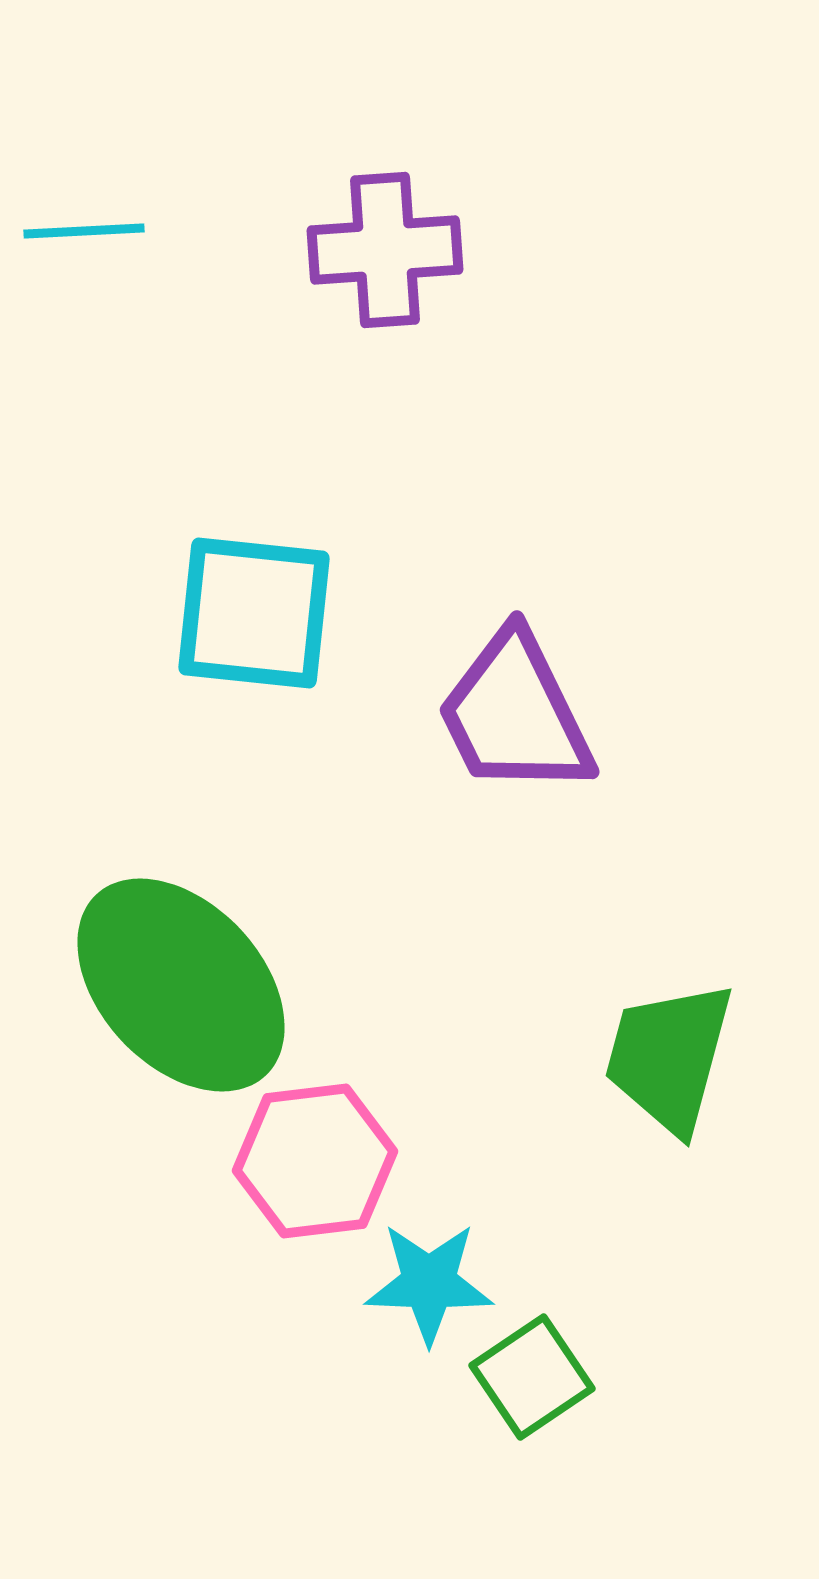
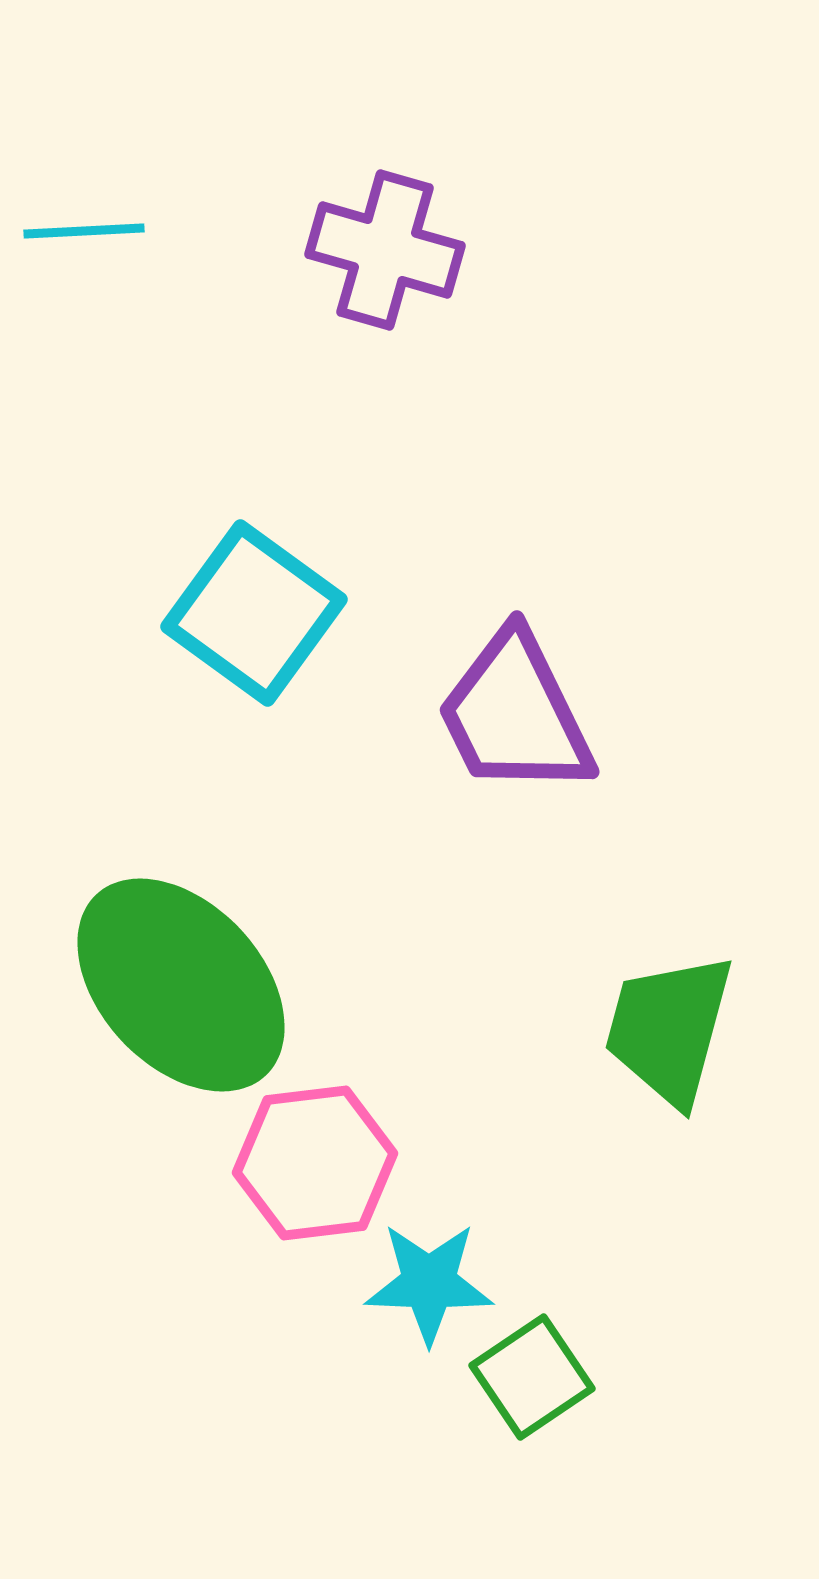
purple cross: rotated 20 degrees clockwise
cyan square: rotated 30 degrees clockwise
green trapezoid: moved 28 px up
pink hexagon: moved 2 px down
